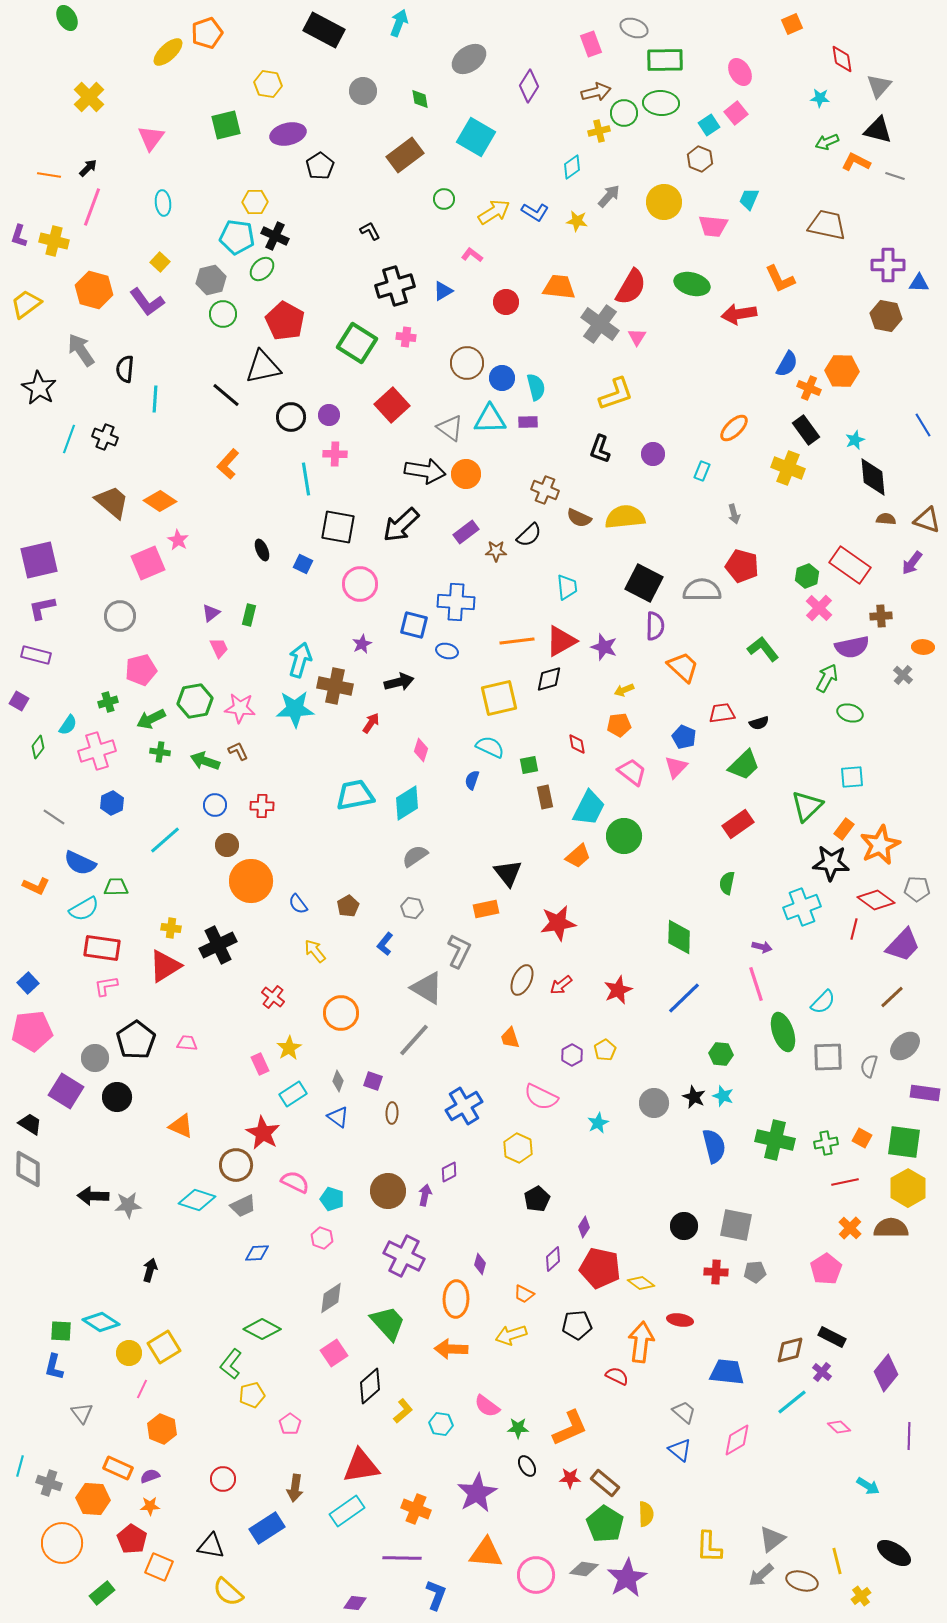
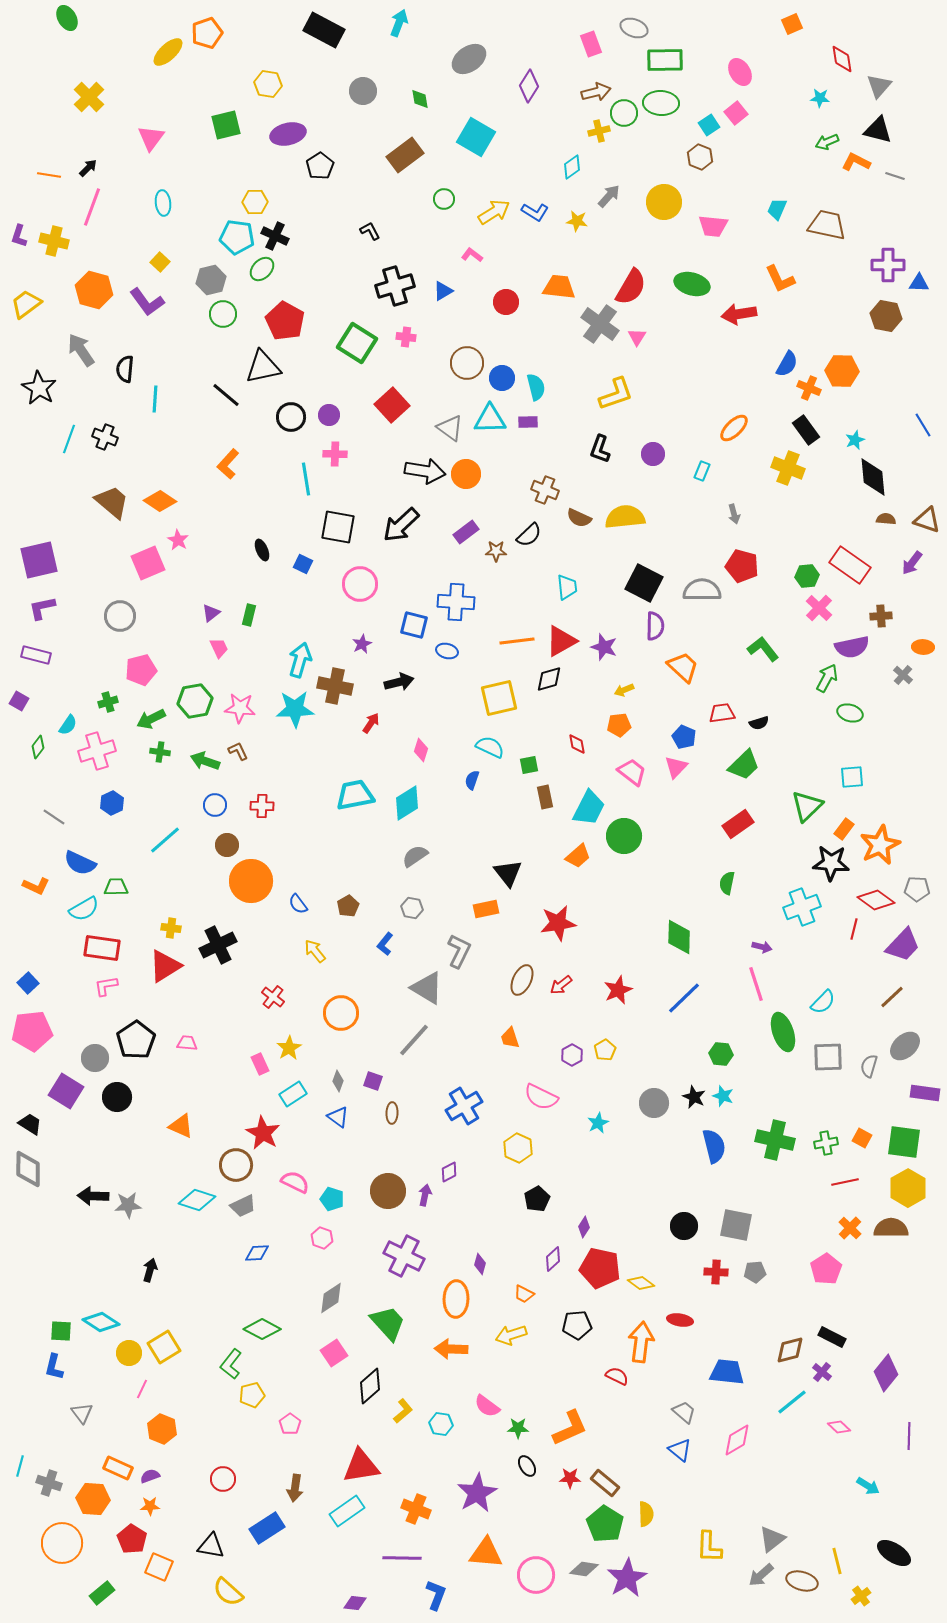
brown hexagon at (700, 159): moved 2 px up
cyan trapezoid at (749, 199): moved 28 px right, 10 px down
green hexagon at (807, 576): rotated 15 degrees clockwise
